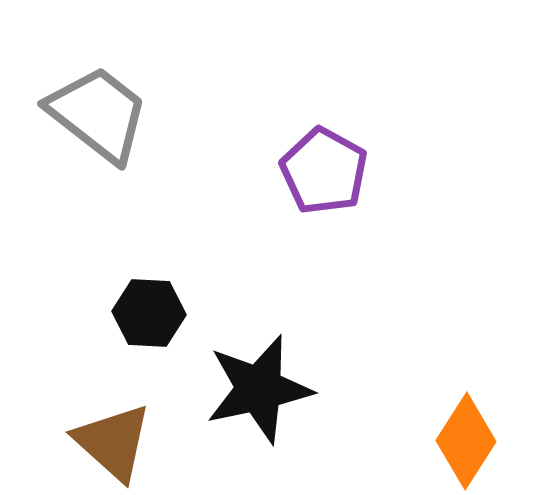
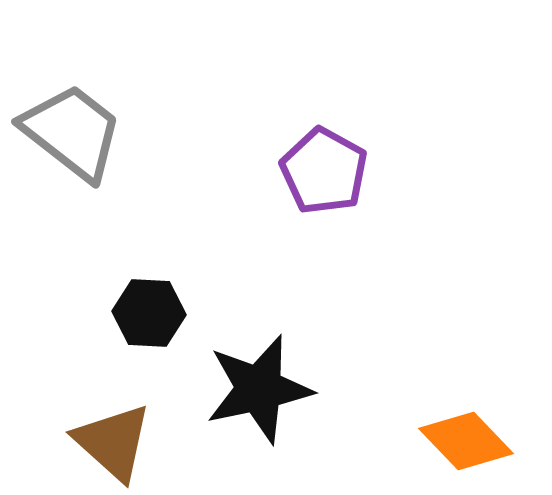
gray trapezoid: moved 26 px left, 18 px down
orange diamond: rotated 76 degrees counterclockwise
